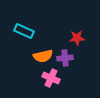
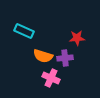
orange semicircle: rotated 30 degrees clockwise
